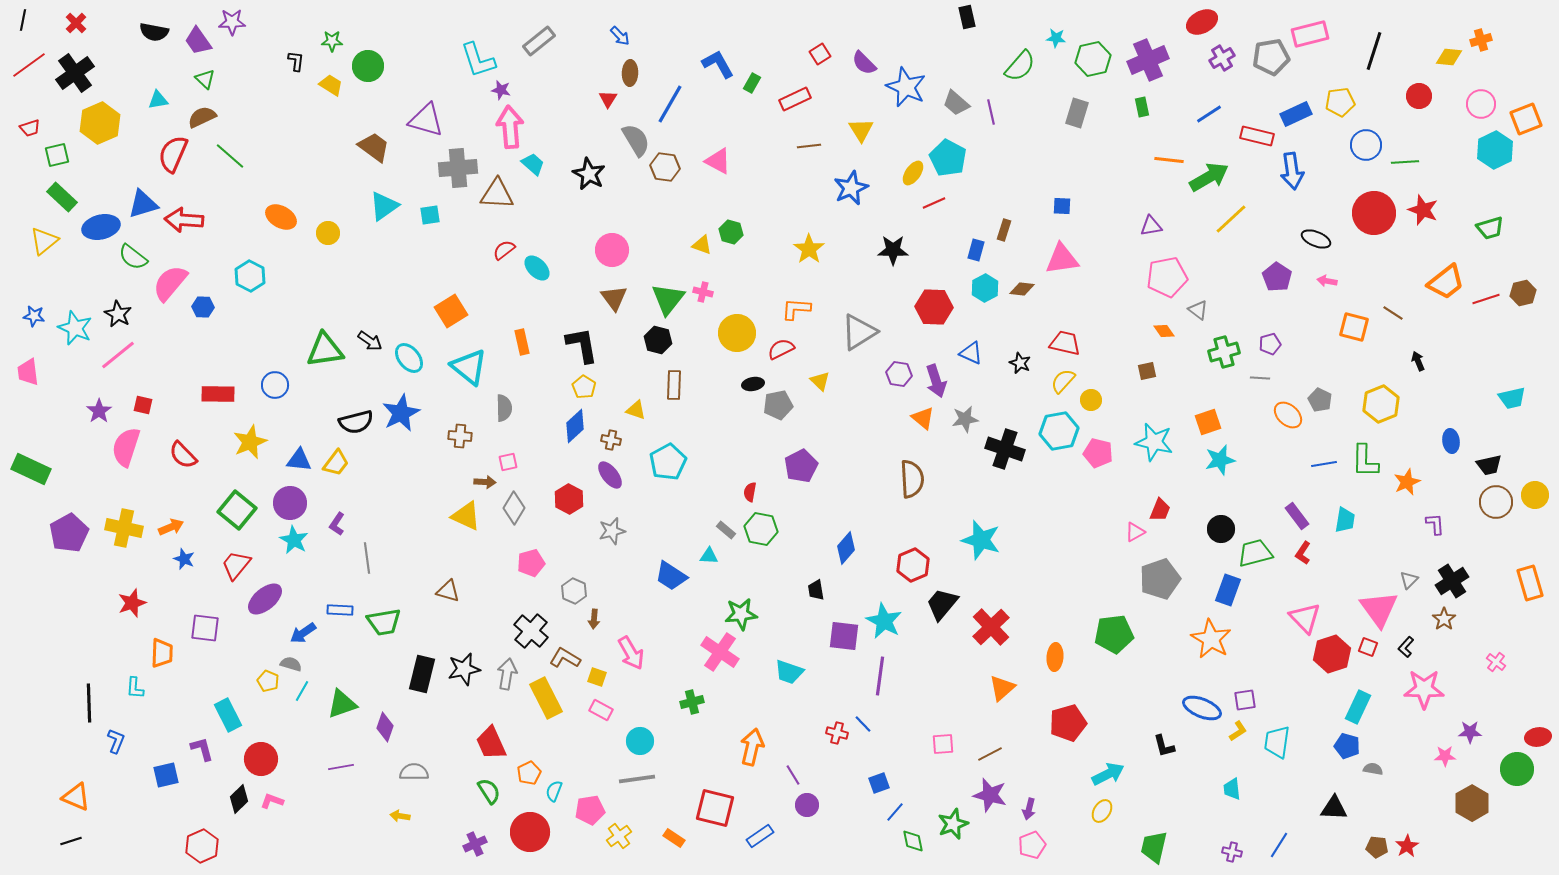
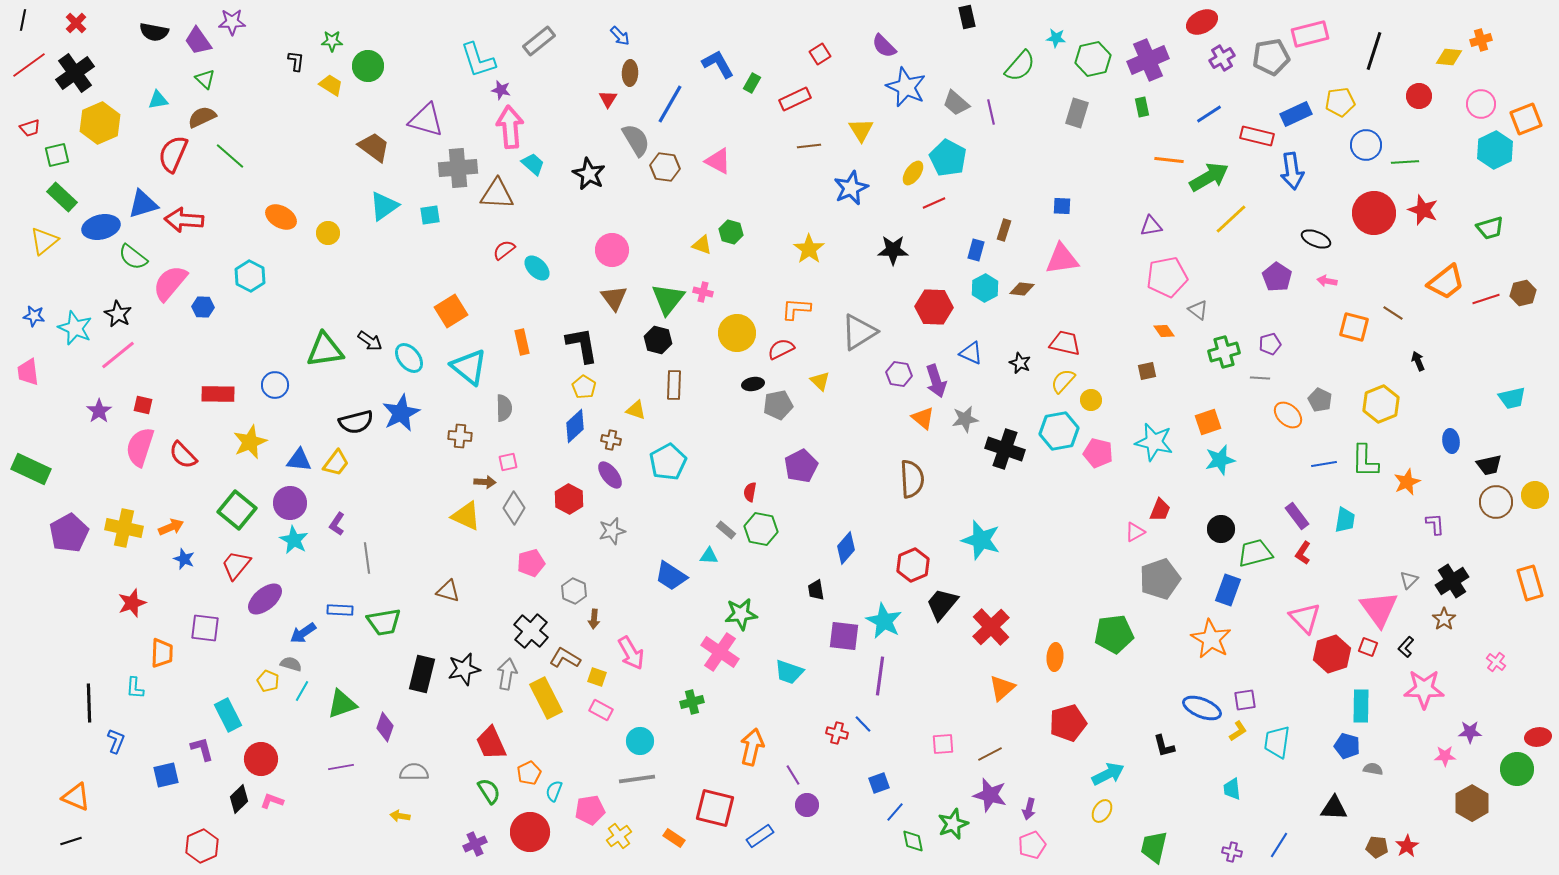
purple semicircle at (864, 63): moved 20 px right, 17 px up
pink semicircle at (126, 447): moved 14 px right
cyan rectangle at (1358, 707): moved 3 px right, 1 px up; rotated 24 degrees counterclockwise
